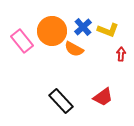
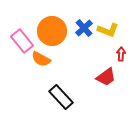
blue cross: moved 1 px right, 1 px down
orange semicircle: moved 33 px left, 10 px down
red trapezoid: moved 3 px right, 20 px up
black rectangle: moved 4 px up
